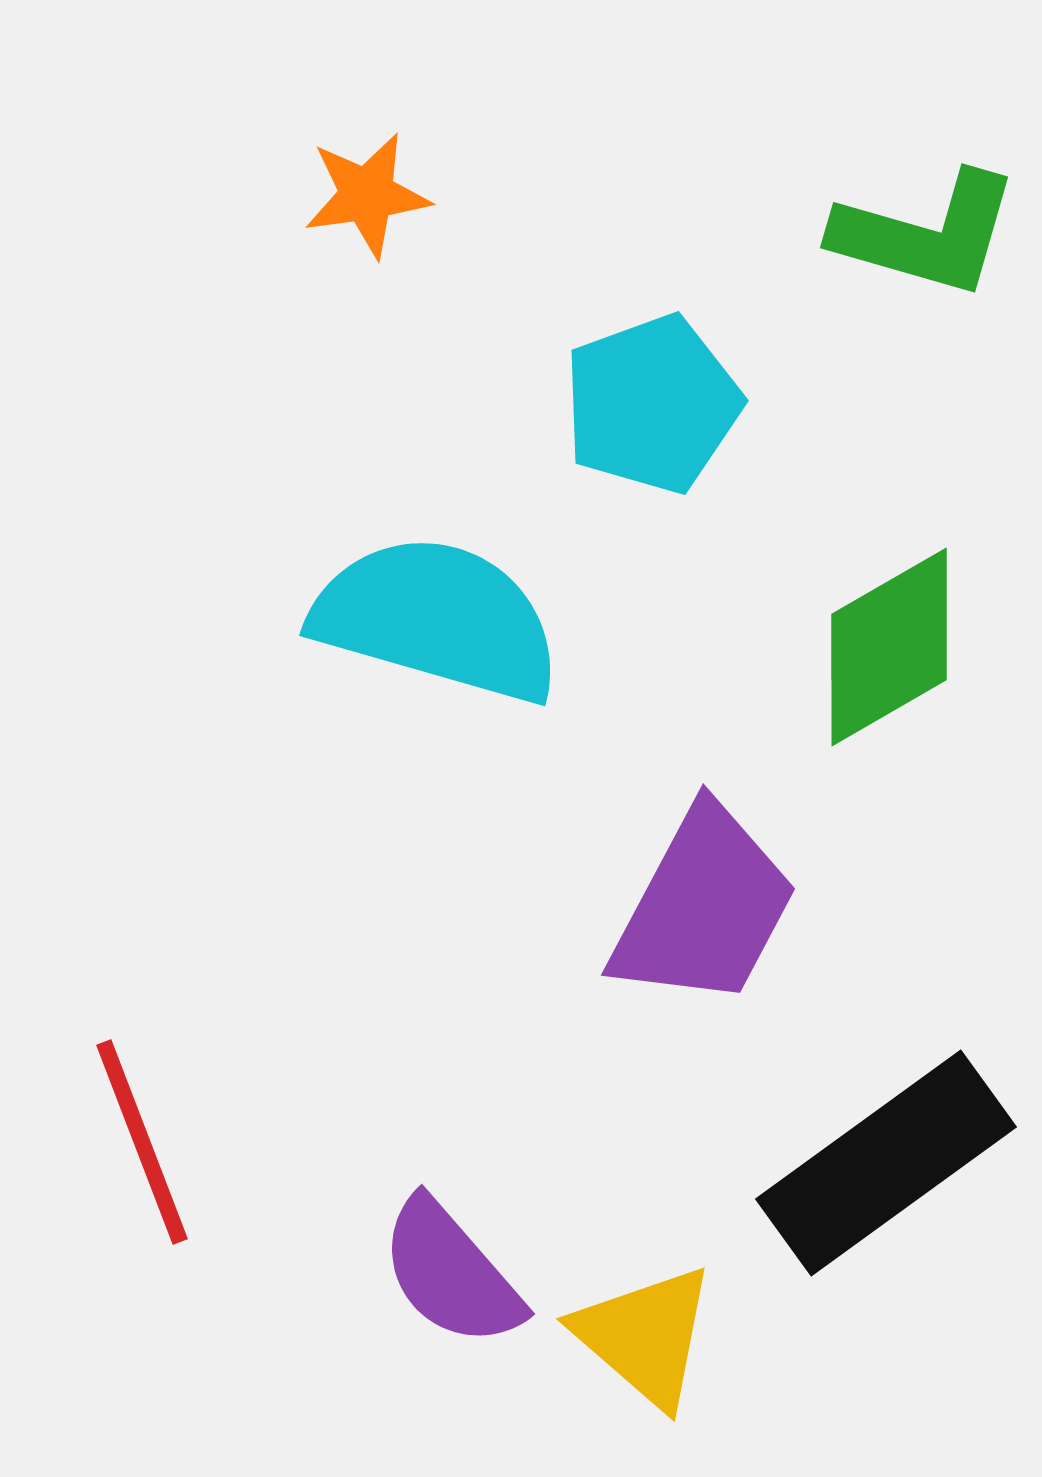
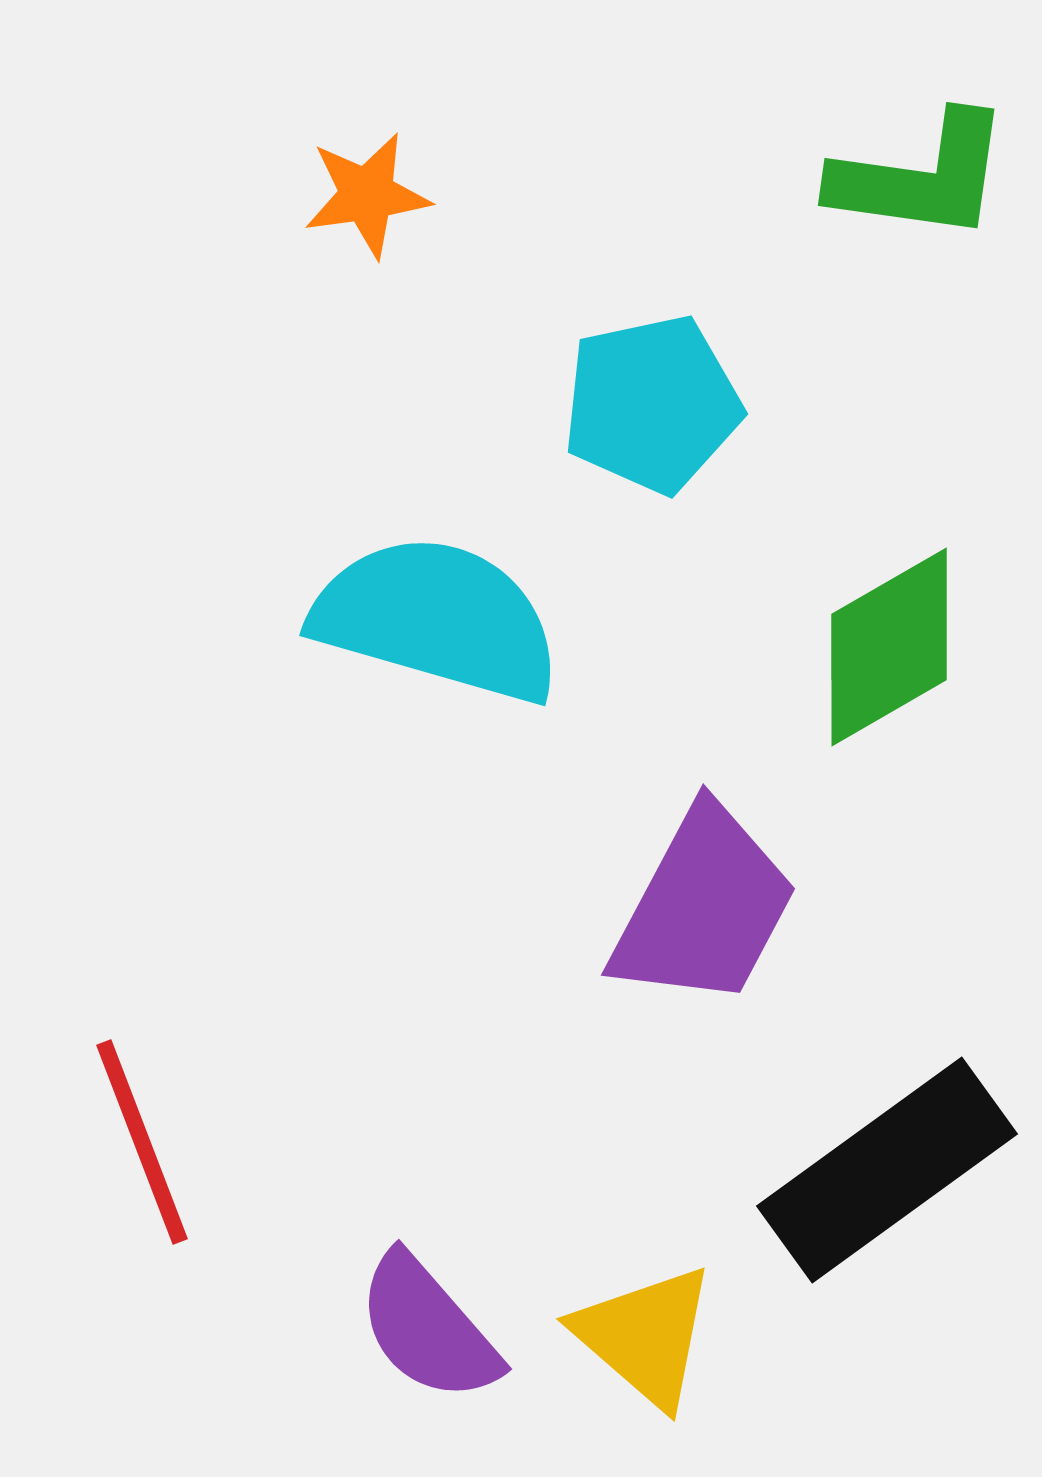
green L-shape: moved 5 px left, 57 px up; rotated 8 degrees counterclockwise
cyan pentagon: rotated 8 degrees clockwise
black rectangle: moved 1 px right, 7 px down
purple semicircle: moved 23 px left, 55 px down
